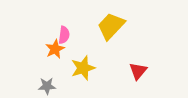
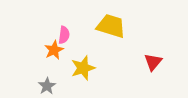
yellow trapezoid: rotated 64 degrees clockwise
orange star: moved 1 px left, 1 px down
red triangle: moved 15 px right, 9 px up
gray star: rotated 30 degrees counterclockwise
